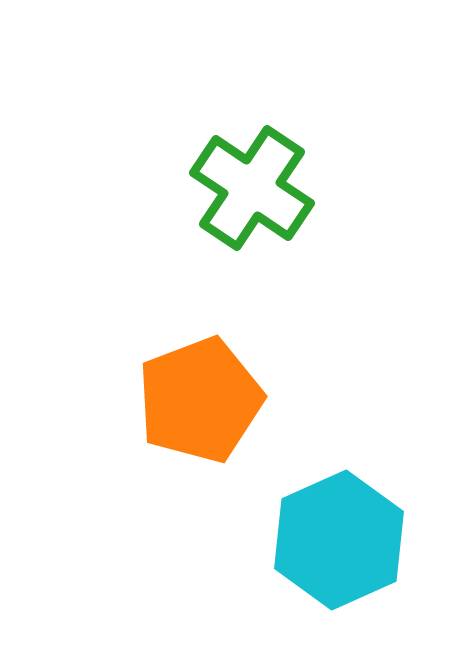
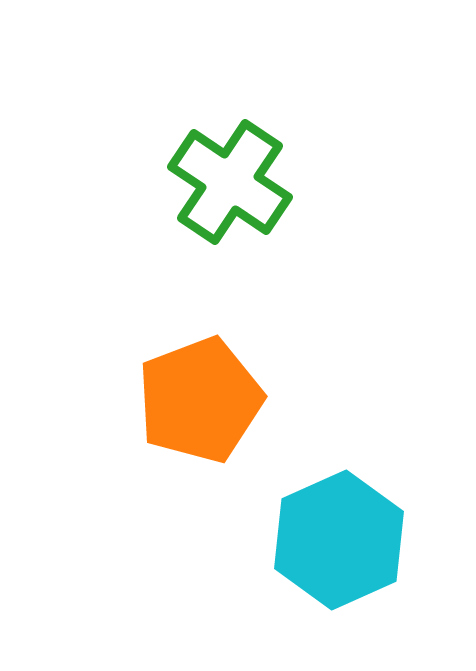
green cross: moved 22 px left, 6 px up
